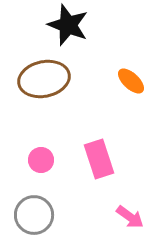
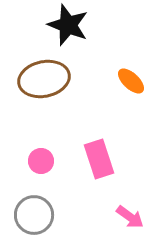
pink circle: moved 1 px down
